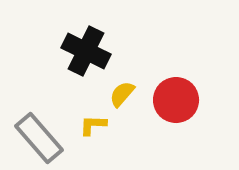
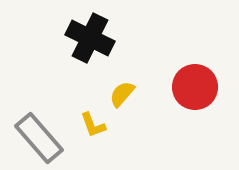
black cross: moved 4 px right, 13 px up
red circle: moved 19 px right, 13 px up
yellow L-shape: rotated 112 degrees counterclockwise
